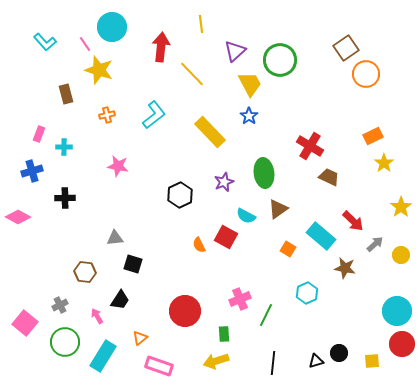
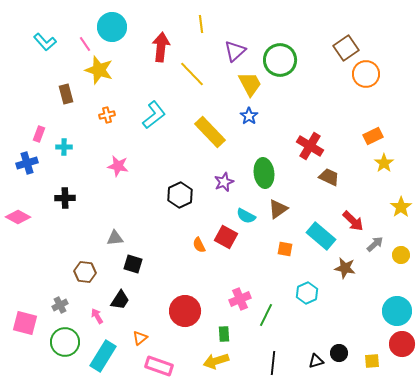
blue cross at (32, 171): moved 5 px left, 8 px up
orange square at (288, 249): moved 3 px left; rotated 21 degrees counterclockwise
pink square at (25, 323): rotated 25 degrees counterclockwise
